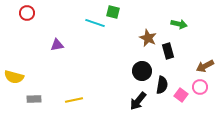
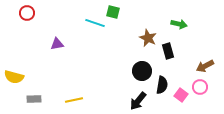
purple triangle: moved 1 px up
